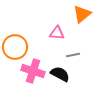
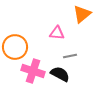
gray line: moved 3 px left, 1 px down
